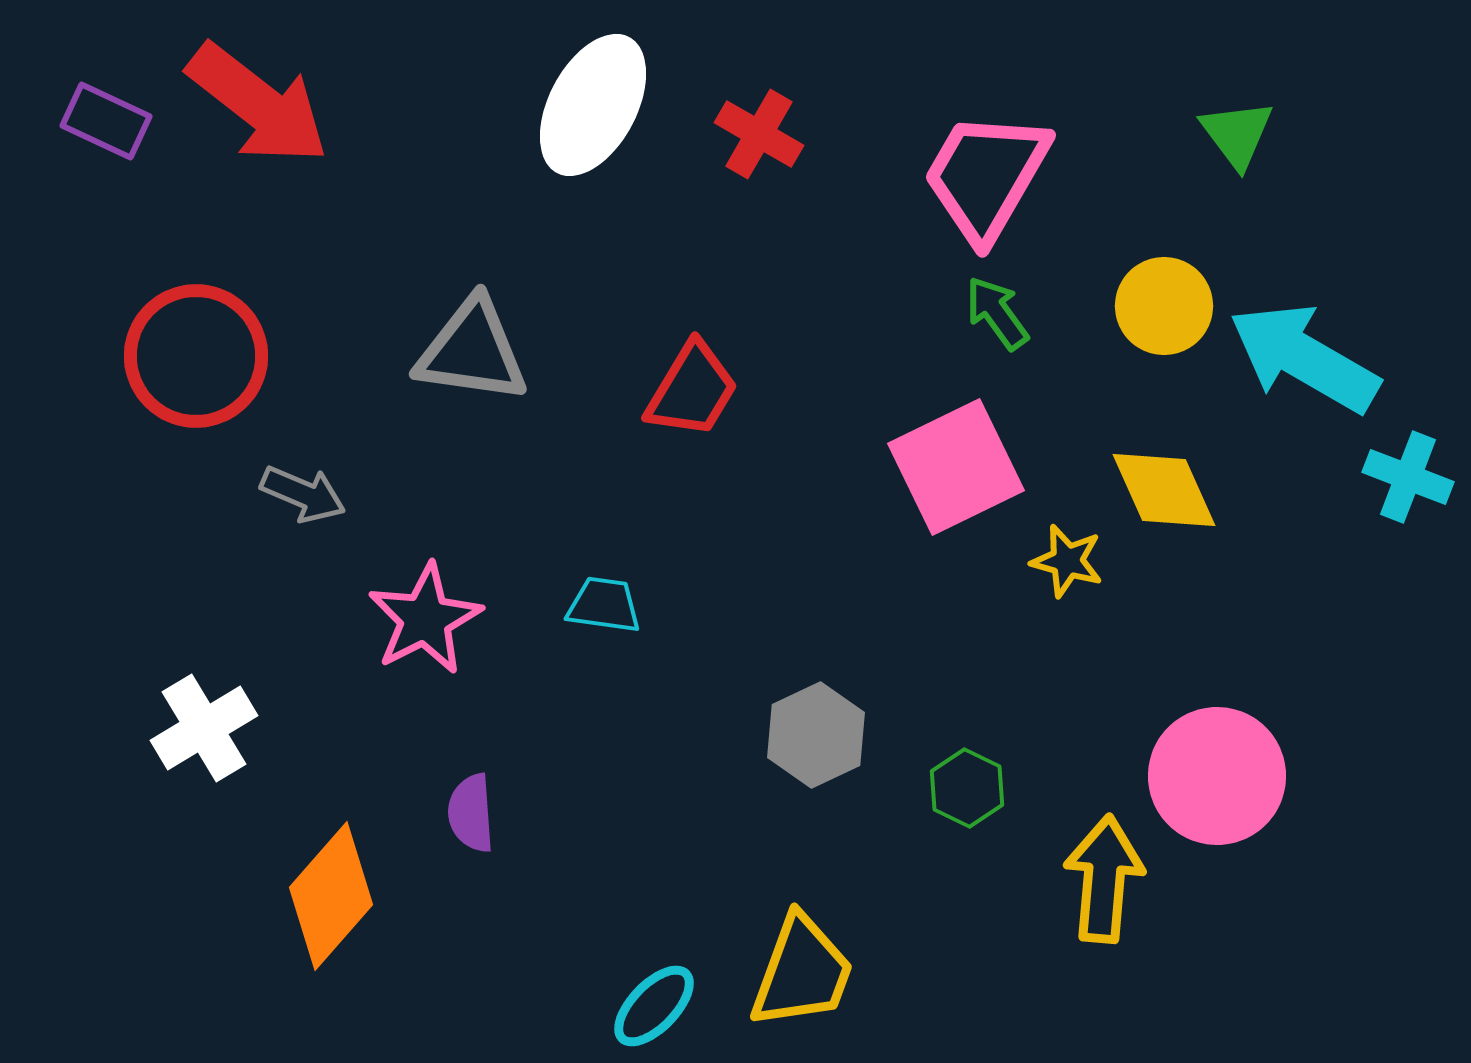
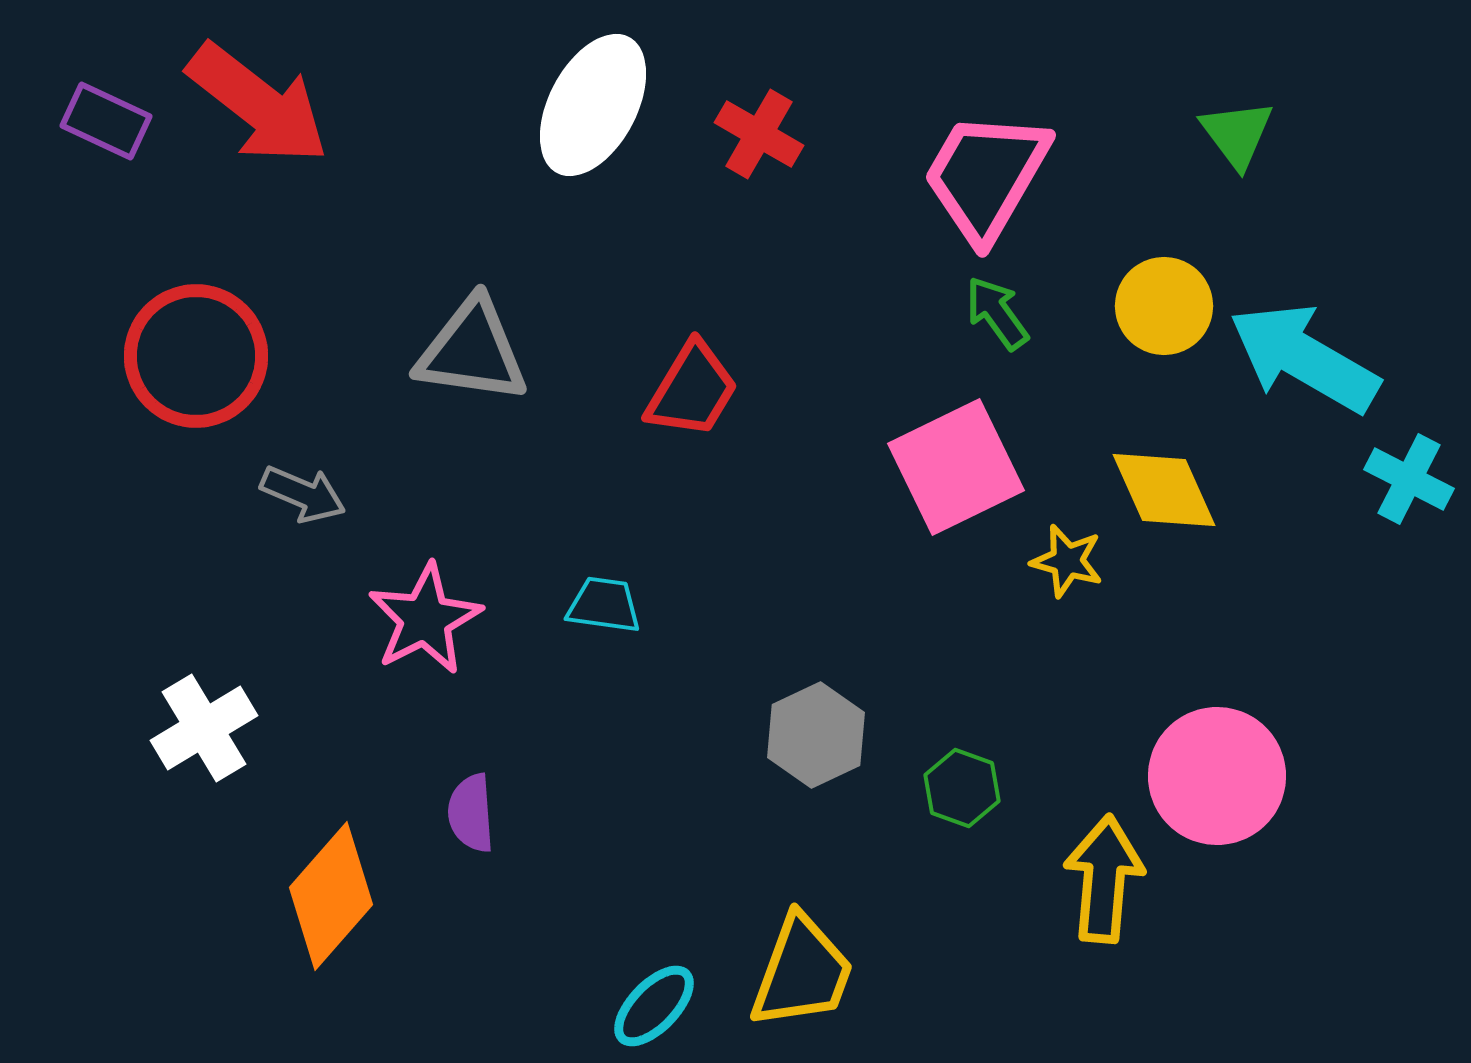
cyan cross: moved 1 px right, 2 px down; rotated 6 degrees clockwise
green hexagon: moved 5 px left; rotated 6 degrees counterclockwise
